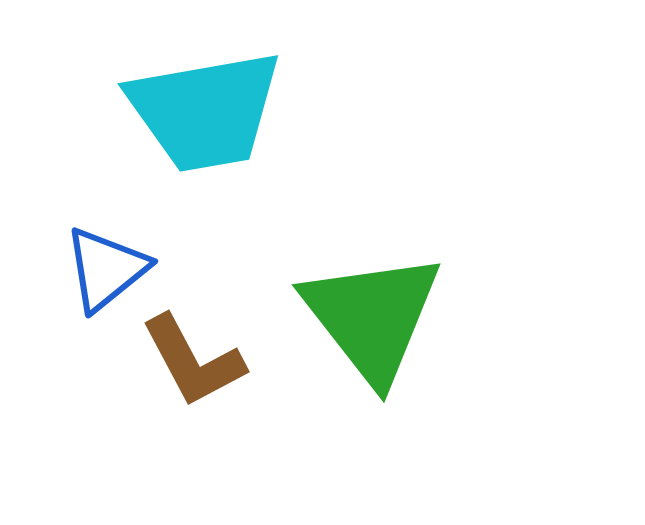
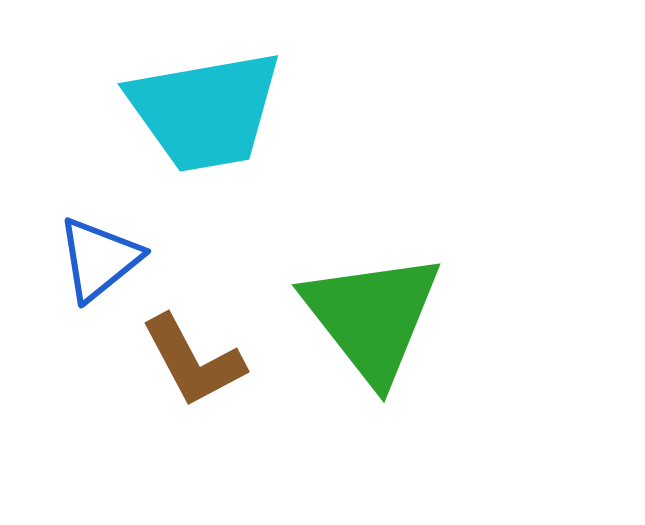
blue triangle: moved 7 px left, 10 px up
